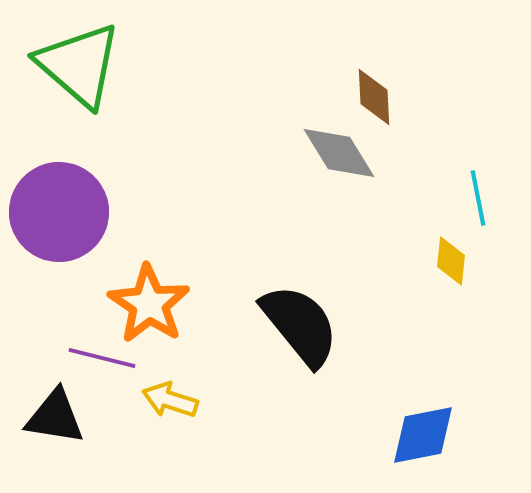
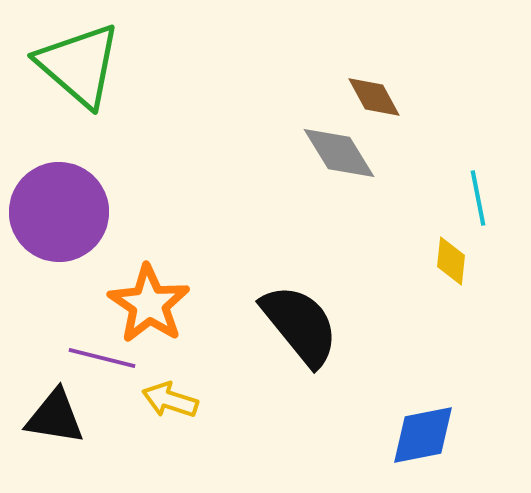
brown diamond: rotated 26 degrees counterclockwise
